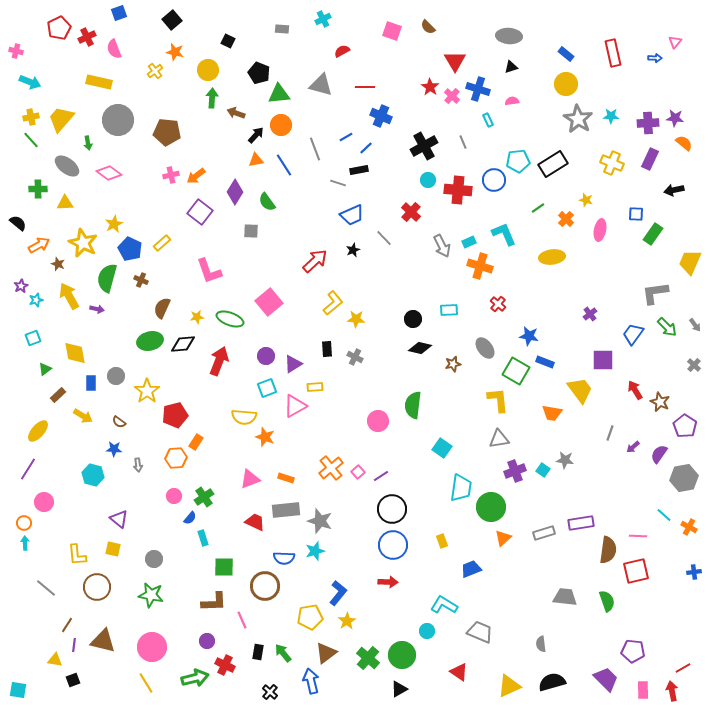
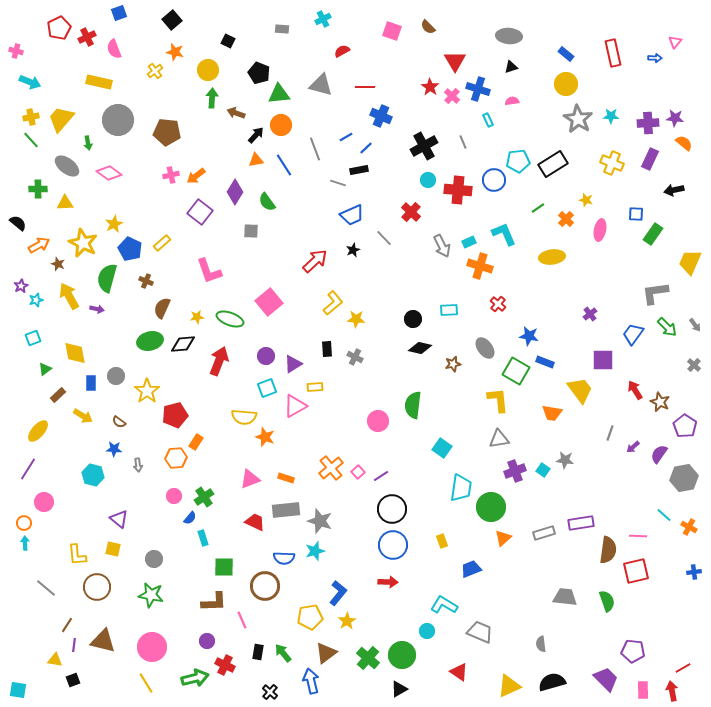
brown cross at (141, 280): moved 5 px right, 1 px down
